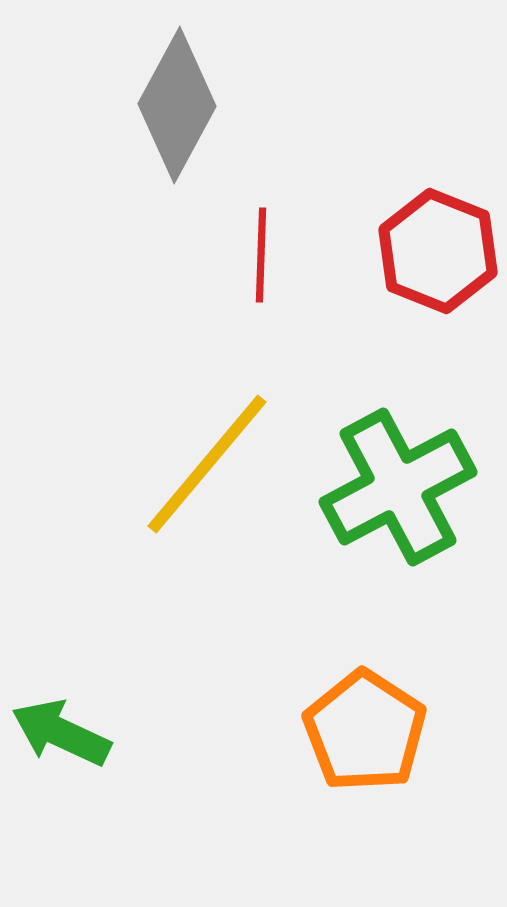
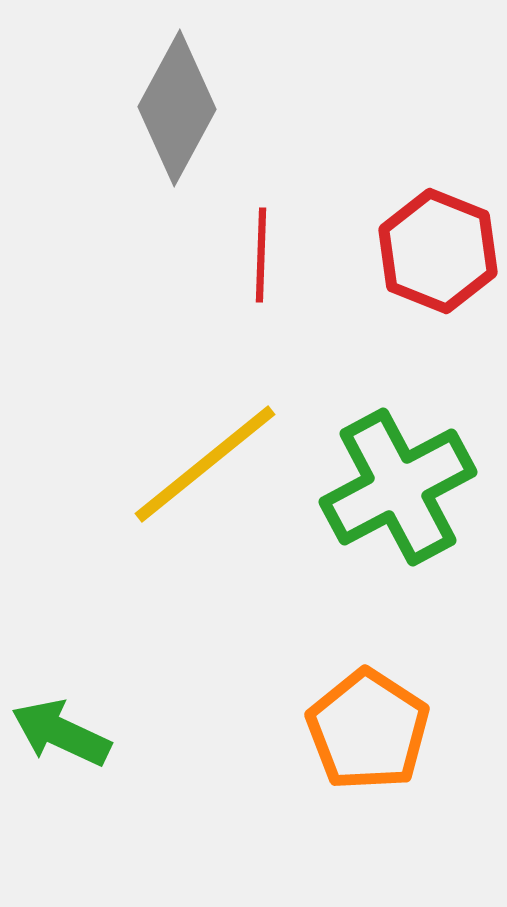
gray diamond: moved 3 px down
yellow line: moved 2 px left; rotated 11 degrees clockwise
orange pentagon: moved 3 px right, 1 px up
